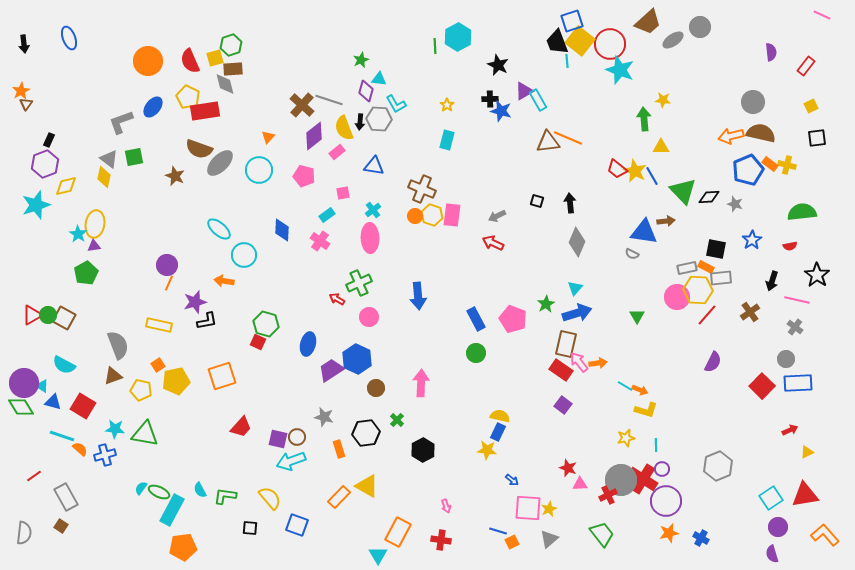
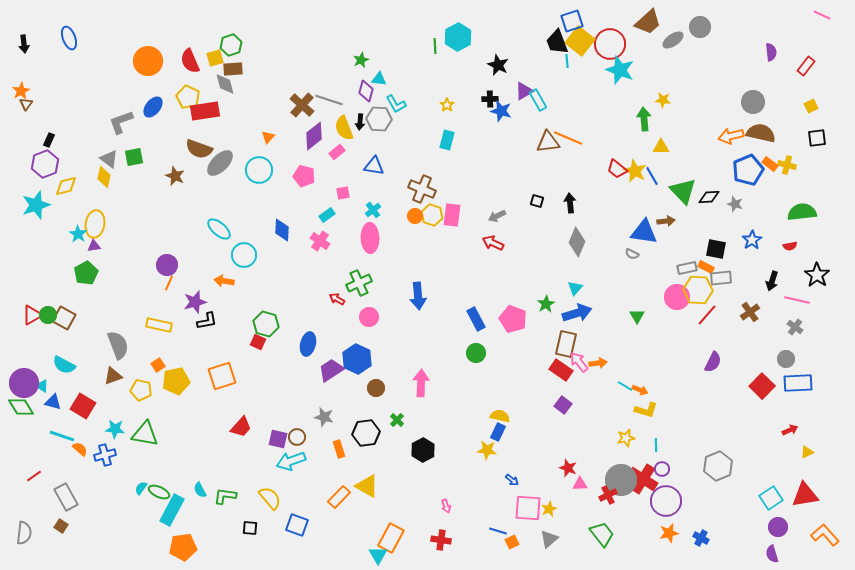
orange rectangle at (398, 532): moved 7 px left, 6 px down
